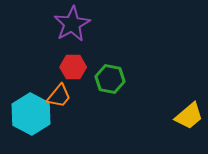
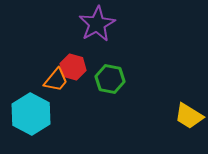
purple star: moved 25 px right
red hexagon: rotated 15 degrees clockwise
orange trapezoid: moved 3 px left, 16 px up
yellow trapezoid: rotated 72 degrees clockwise
